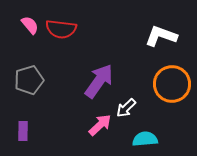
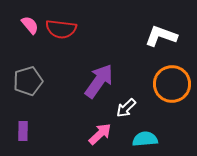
gray pentagon: moved 1 px left, 1 px down
pink arrow: moved 9 px down
